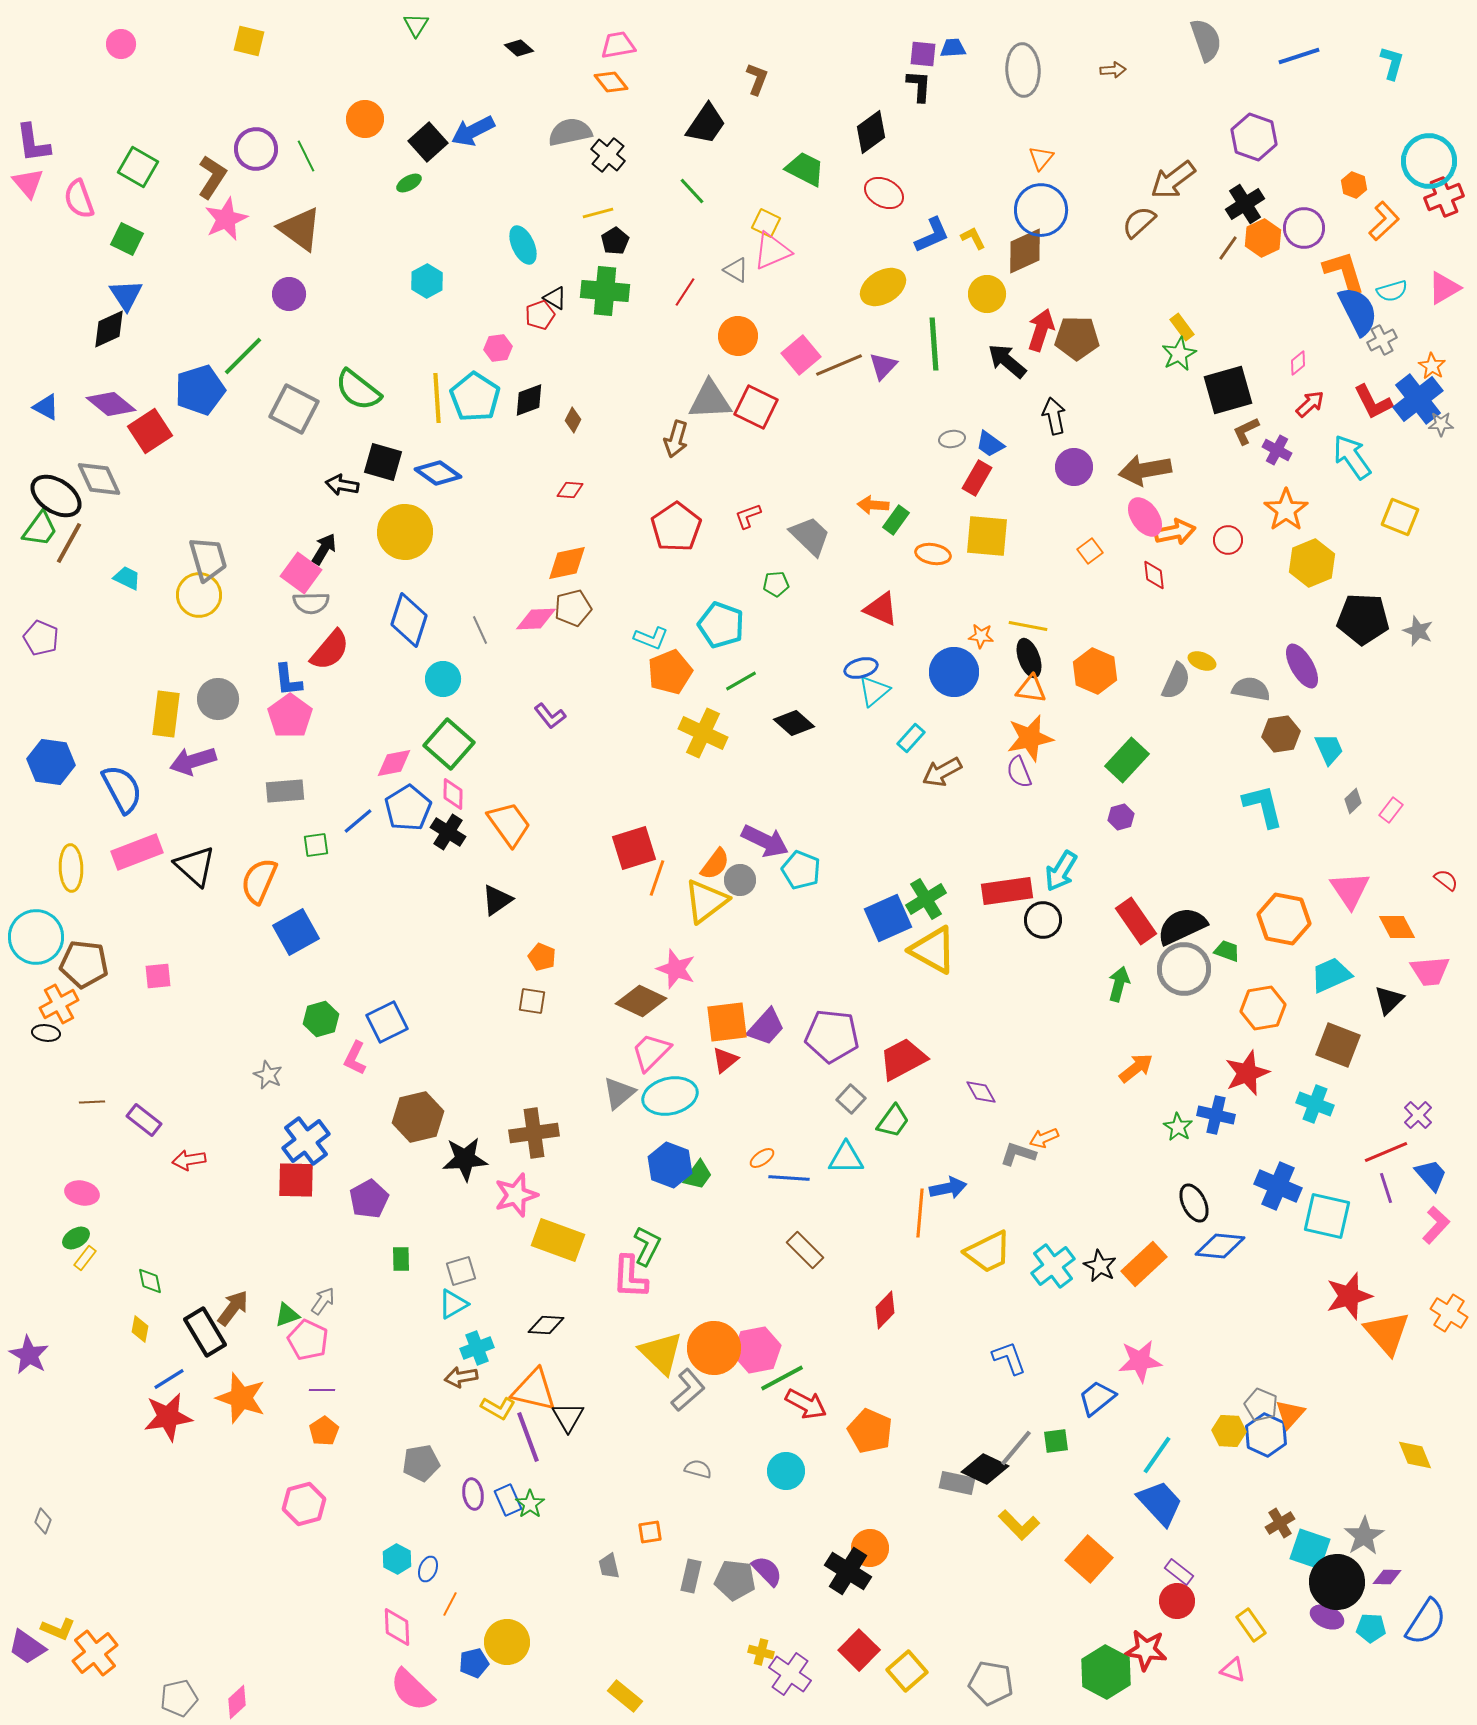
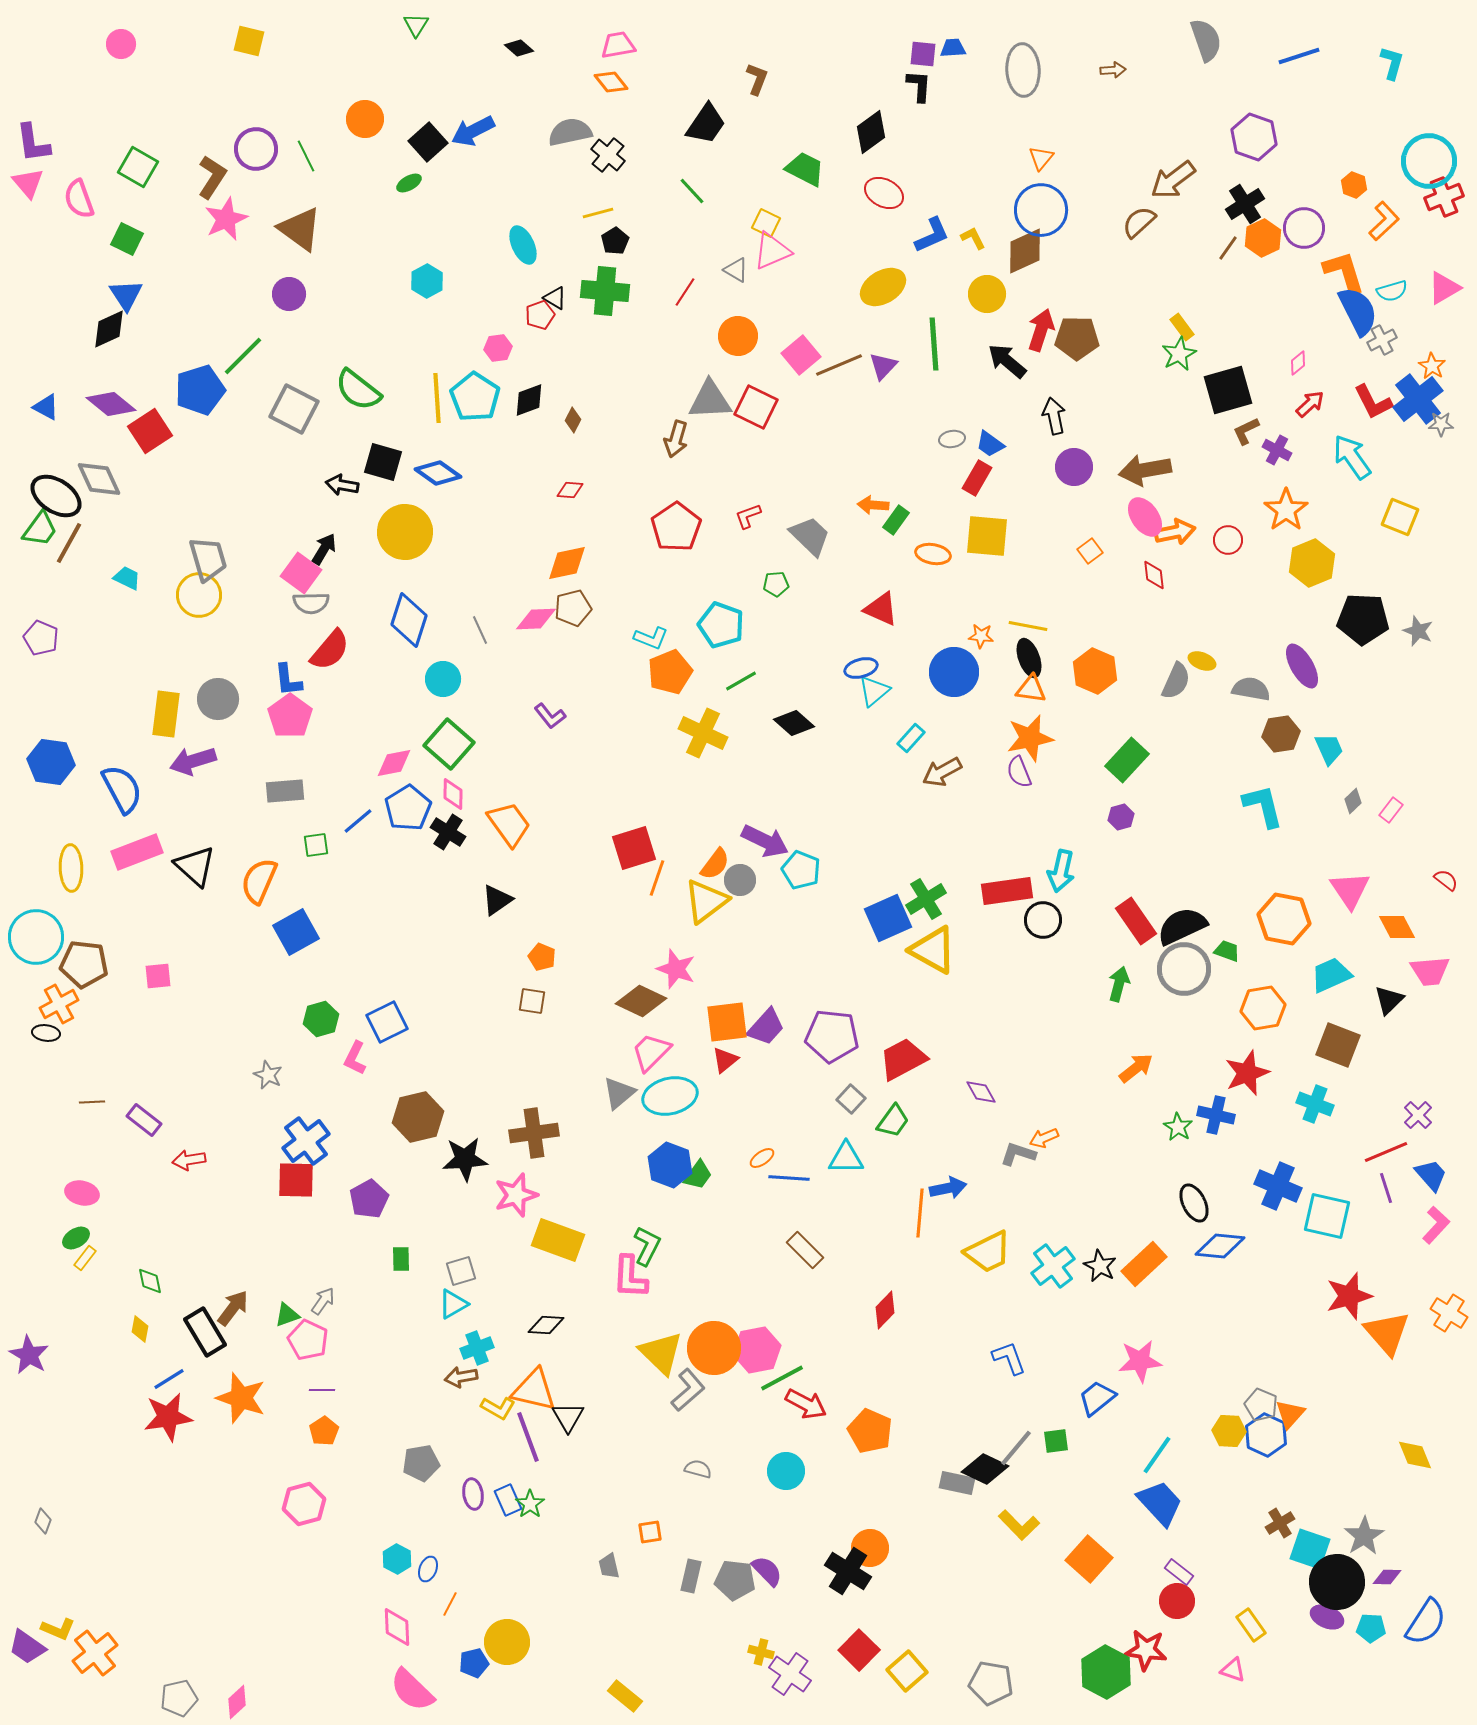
cyan arrow at (1061, 871): rotated 18 degrees counterclockwise
